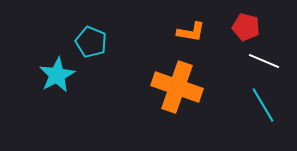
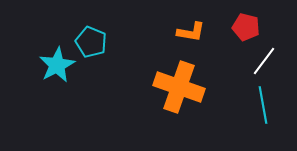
white line: rotated 76 degrees counterclockwise
cyan star: moved 10 px up
orange cross: moved 2 px right
cyan line: rotated 21 degrees clockwise
